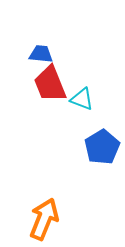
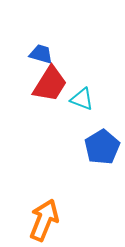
blue trapezoid: rotated 10 degrees clockwise
red trapezoid: rotated 126 degrees counterclockwise
orange arrow: moved 1 px down
